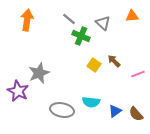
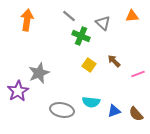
gray line: moved 3 px up
yellow square: moved 5 px left
purple star: rotated 15 degrees clockwise
blue triangle: moved 1 px left; rotated 16 degrees clockwise
